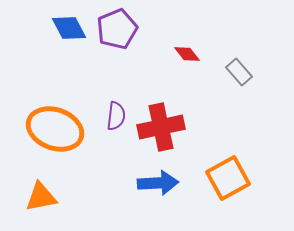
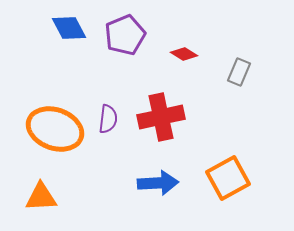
purple pentagon: moved 8 px right, 6 px down
red diamond: moved 3 px left; rotated 20 degrees counterclockwise
gray rectangle: rotated 64 degrees clockwise
purple semicircle: moved 8 px left, 3 px down
red cross: moved 10 px up
orange triangle: rotated 8 degrees clockwise
